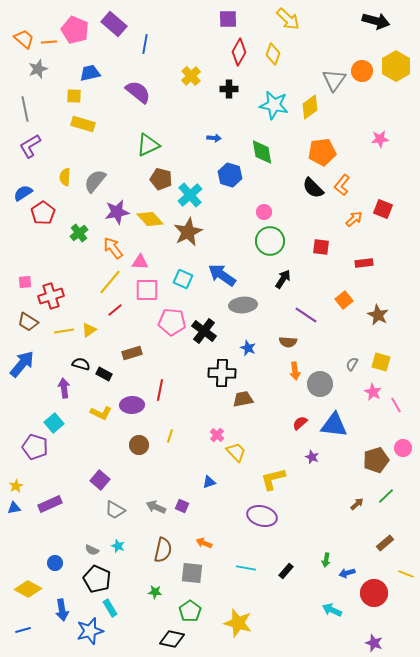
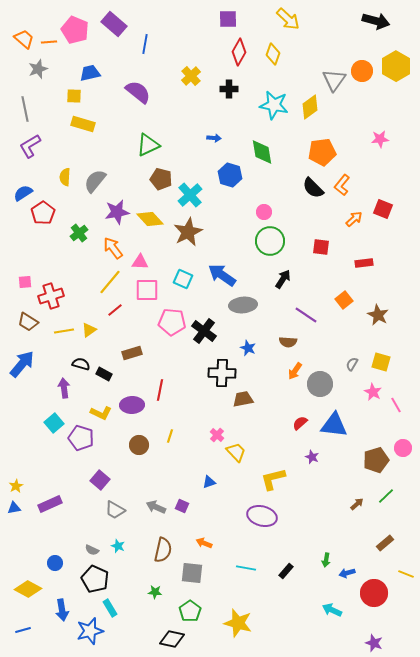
orange arrow at (295, 371): rotated 42 degrees clockwise
purple pentagon at (35, 447): moved 46 px right, 9 px up
black pentagon at (97, 579): moved 2 px left
